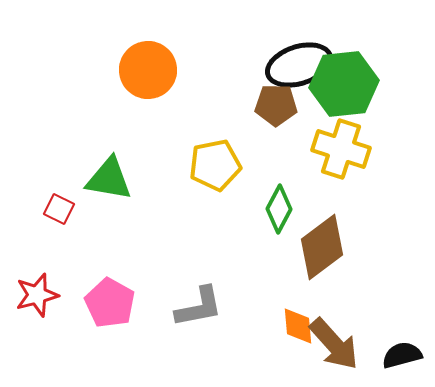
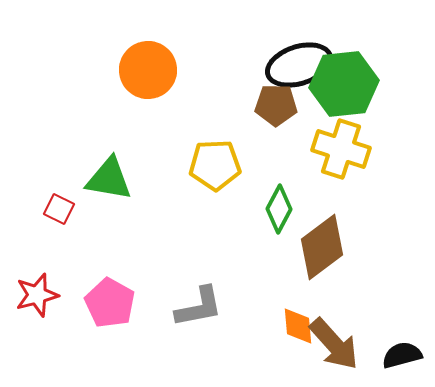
yellow pentagon: rotated 9 degrees clockwise
